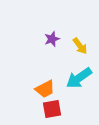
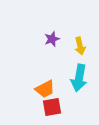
yellow arrow: rotated 24 degrees clockwise
cyan arrow: rotated 44 degrees counterclockwise
red square: moved 2 px up
